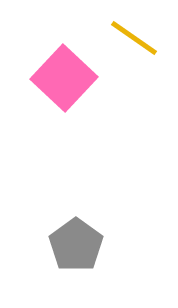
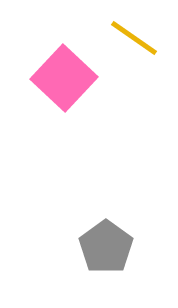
gray pentagon: moved 30 px right, 2 px down
